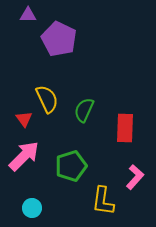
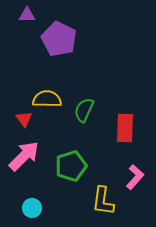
purple triangle: moved 1 px left
yellow semicircle: rotated 64 degrees counterclockwise
